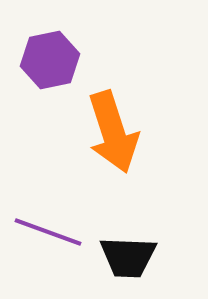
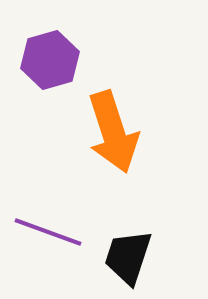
purple hexagon: rotated 4 degrees counterclockwise
black trapezoid: rotated 106 degrees clockwise
